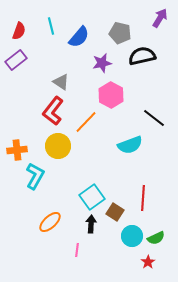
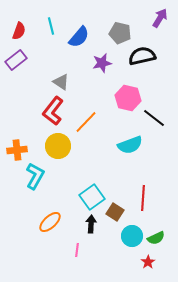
pink hexagon: moved 17 px right, 3 px down; rotated 15 degrees counterclockwise
